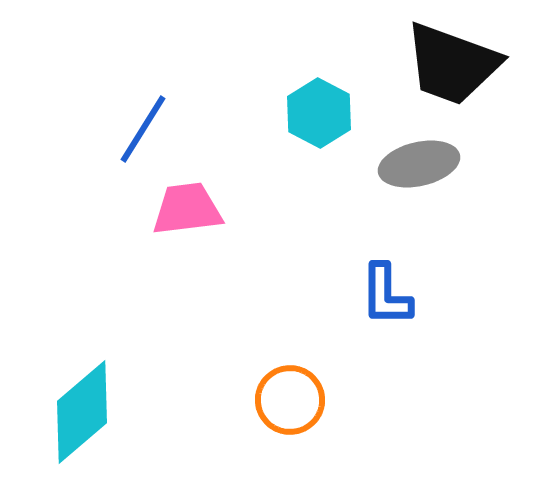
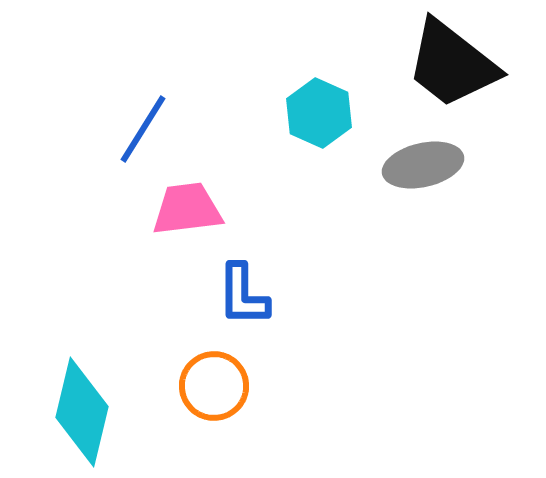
black trapezoid: rotated 18 degrees clockwise
cyan hexagon: rotated 4 degrees counterclockwise
gray ellipse: moved 4 px right, 1 px down
blue L-shape: moved 143 px left
orange circle: moved 76 px left, 14 px up
cyan diamond: rotated 36 degrees counterclockwise
